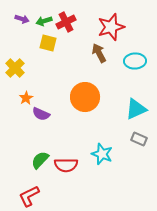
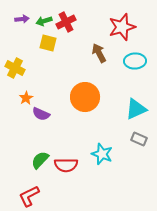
purple arrow: rotated 24 degrees counterclockwise
red star: moved 11 px right
yellow cross: rotated 18 degrees counterclockwise
